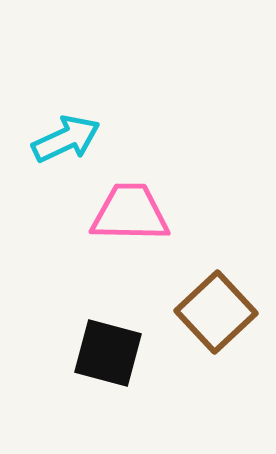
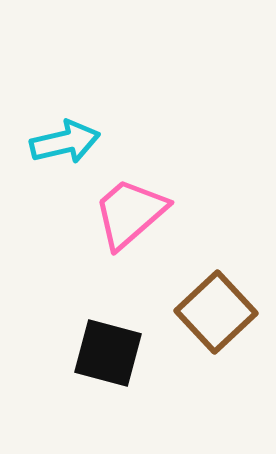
cyan arrow: moved 1 px left, 3 px down; rotated 12 degrees clockwise
pink trapezoid: rotated 42 degrees counterclockwise
